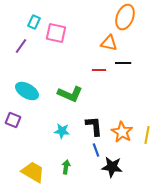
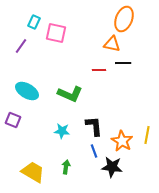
orange ellipse: moved 1 px left, 2 px down
orange triangle: moved 3 px right, 1 px down
orange star: moved 9 px down
blue line: moved 2 px left, 1 px down
